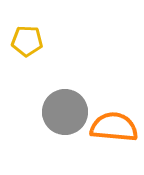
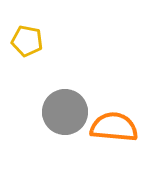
yellow pentagon: rotated 8 degrees clockwise
